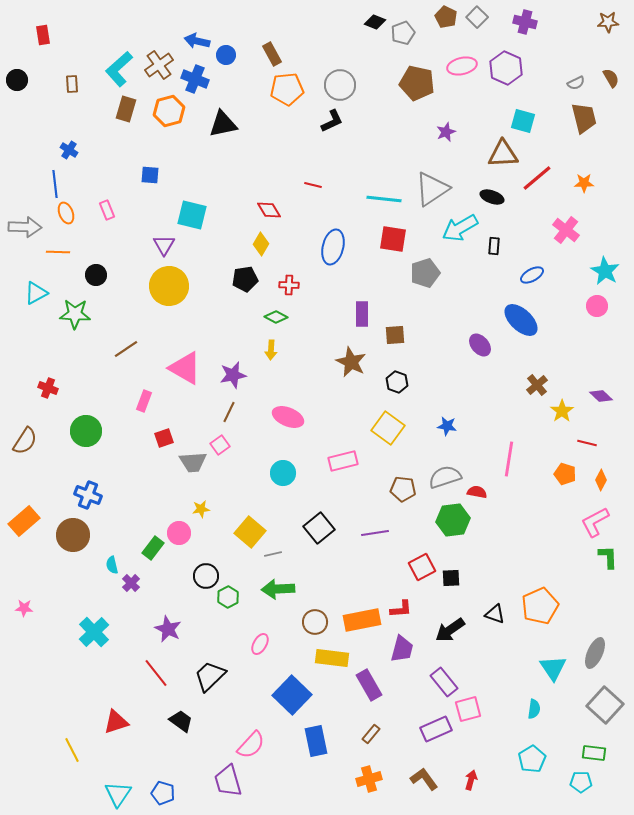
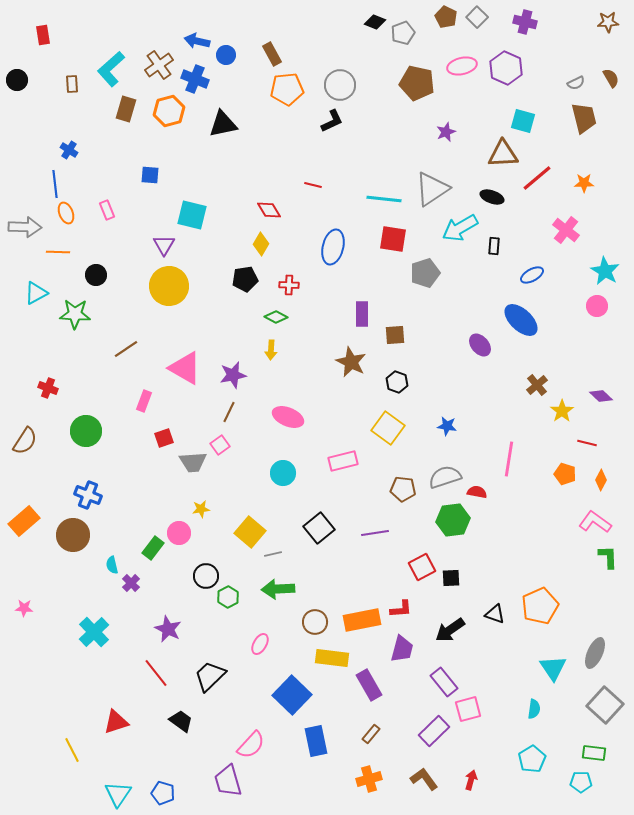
cyan L-shape at (119, 69): moved 8 px left
pink L-shape at (595, 522): rotated 64 degrees clockwise
purple rectangle at (436, 729): moved 2 px left, 2 px down; rotated 20 degrees counterclockwise
